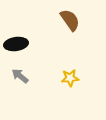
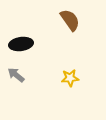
black ellipse: moved 5 px right
gray arrow: moved 4 px left, 1 px up
